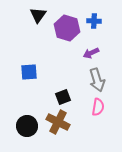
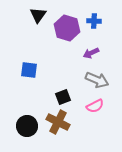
blue square: moved 2 px up; rotated 12 degrees clockwise
gray arrow: rotated 50 degrees counterclockwise
pink semicircle: moved 3 px left, 1 px up; rotated 54 degrees clockwise
